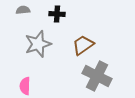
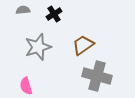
black cross: moved 3 px left; rotated 35 degrees counterclockwise
gray star: moved 3 px down
gray cross: rotated 12 degrees counterclockwise
pink semicircle: moved 1 px right; rotated 18 degrees counterclockwise
